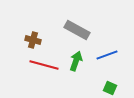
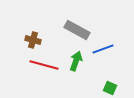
blue line: moved 4 px left, 6 px up
